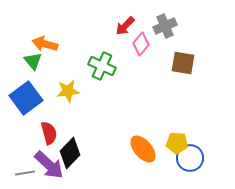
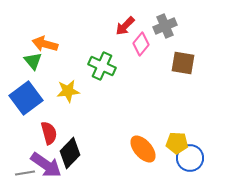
purple arrow: moved 3 px left; rotated 8 degrees counterclockwise
